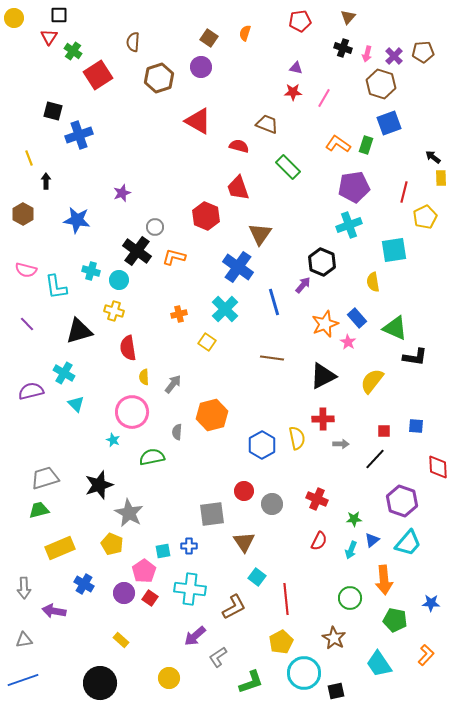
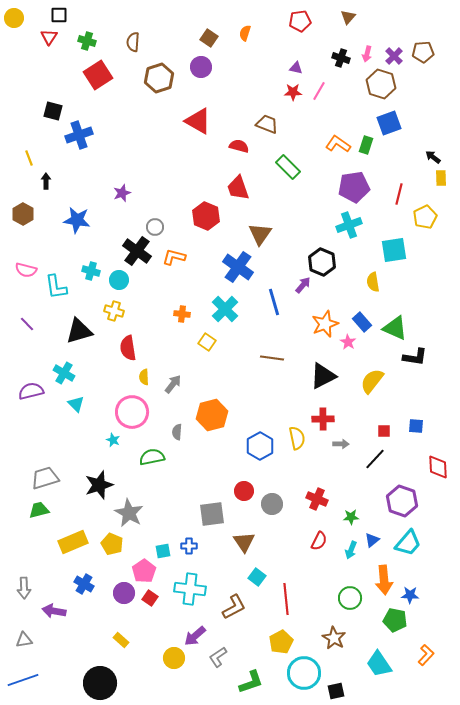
black cross at (343, 48): moved 2 px left, 10 px down
green cross at (73, 51): moved 14 px right, 10 px up; rotated 18 degrees counterclockwise
pink line at (324, 98): moved 5 px left, 7 px up
red line at (404, 192): moved 5 px left, 2 px down
orange cross at (179, 314): moved 3 px right; rotated 21 degrees clockwise
blue rectangle at (357, 318): moved 5 px right, 4 px down
blue hexagon at (262, 445): moved 2 px left, 1 px down
green star at (354, 519): moved 3 px left, 2 px up
yellow rectangle at (60, 548): moved 13 px right, 6 px up
blue star at (431, 603): moved 21 px left, 8 px up
yellow circle at (169, 678): moved 5 px right, 20 px up
